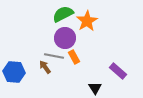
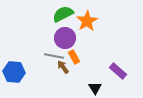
brown arrow: moved 18 px right
